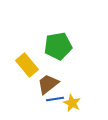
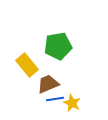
brown trapezoid: rotated 15 degrees clockwise
